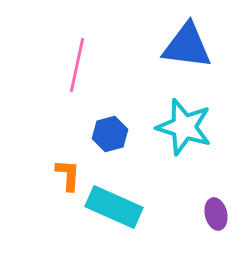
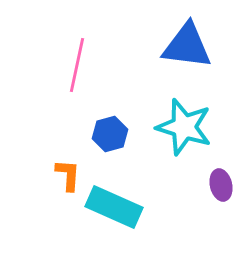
purple ellipse: moved 5 px right, 29 px up
